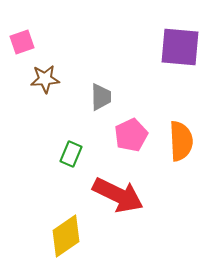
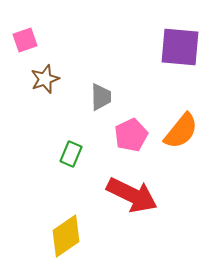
pink square: moved 3 px right, 2 px up
brown star: rotated 16 degrees counterclockwise
orange semicircle: moved 10 px up; rotated 42 degrees clockwise
red arrow: moved 14 px right
